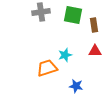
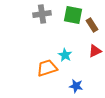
gray cross: moved 1 px right, 2 px down
brown rectangle: moved 2 px left; rotated 24 degrees counterclockwise
red triangle: rotated 24 degrees counterclockwise
cyan star: rotated 24 degrees counterclockwise
